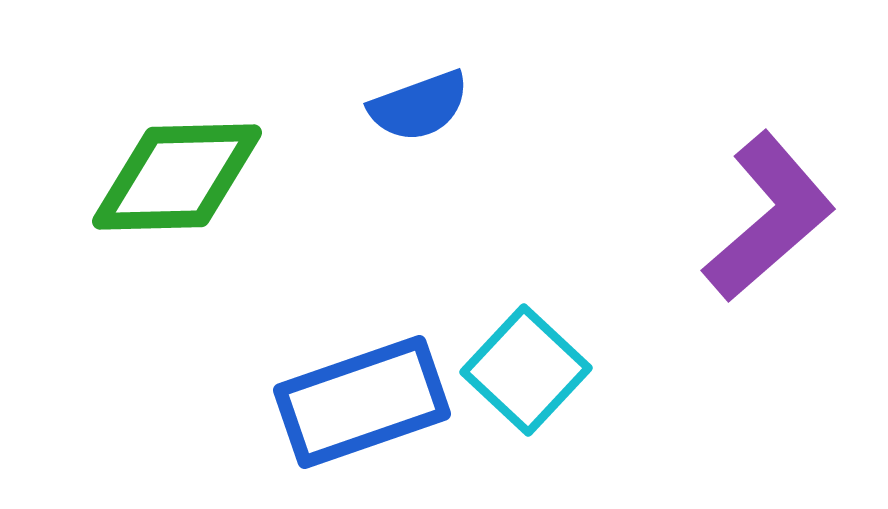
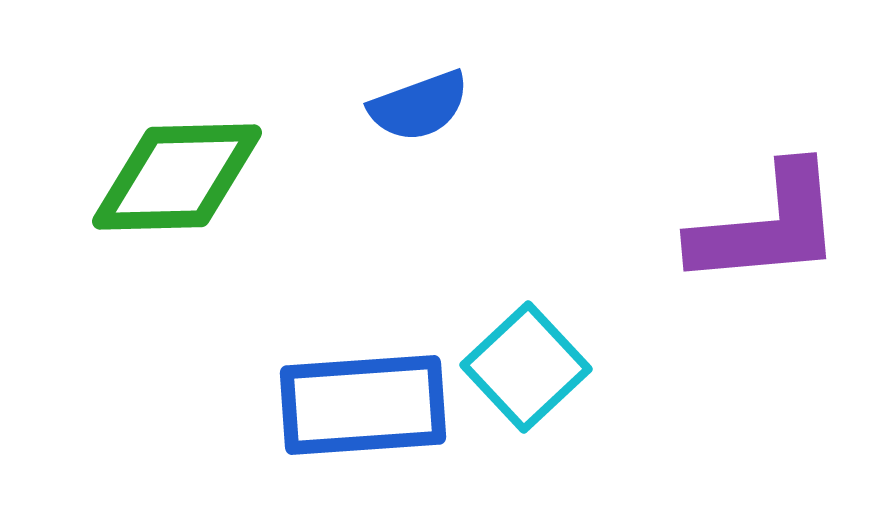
purple L-shape: moved 2 px left, 9 px down; rotated 36 degrees clockwise
cyan square: moved 3 px up; rotated 4 degrees clockwise
blue rectangle: moved 1 px right, 3 px down; rotated 15 degrees clockwise
